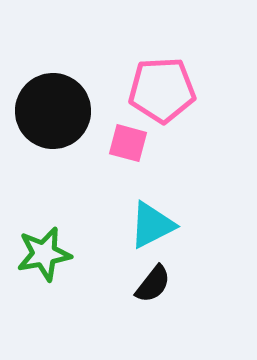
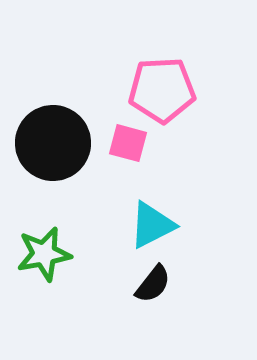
black circle: moved 32 px down
